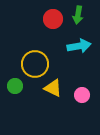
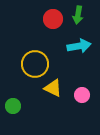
green circle: moved 2 px left, 20 px down
